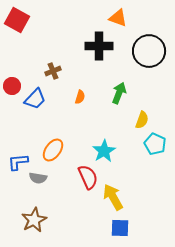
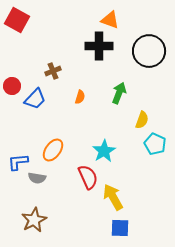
orange triangle: moved 8 px left, 2 px down
gray semicircle: moved 1 px left
